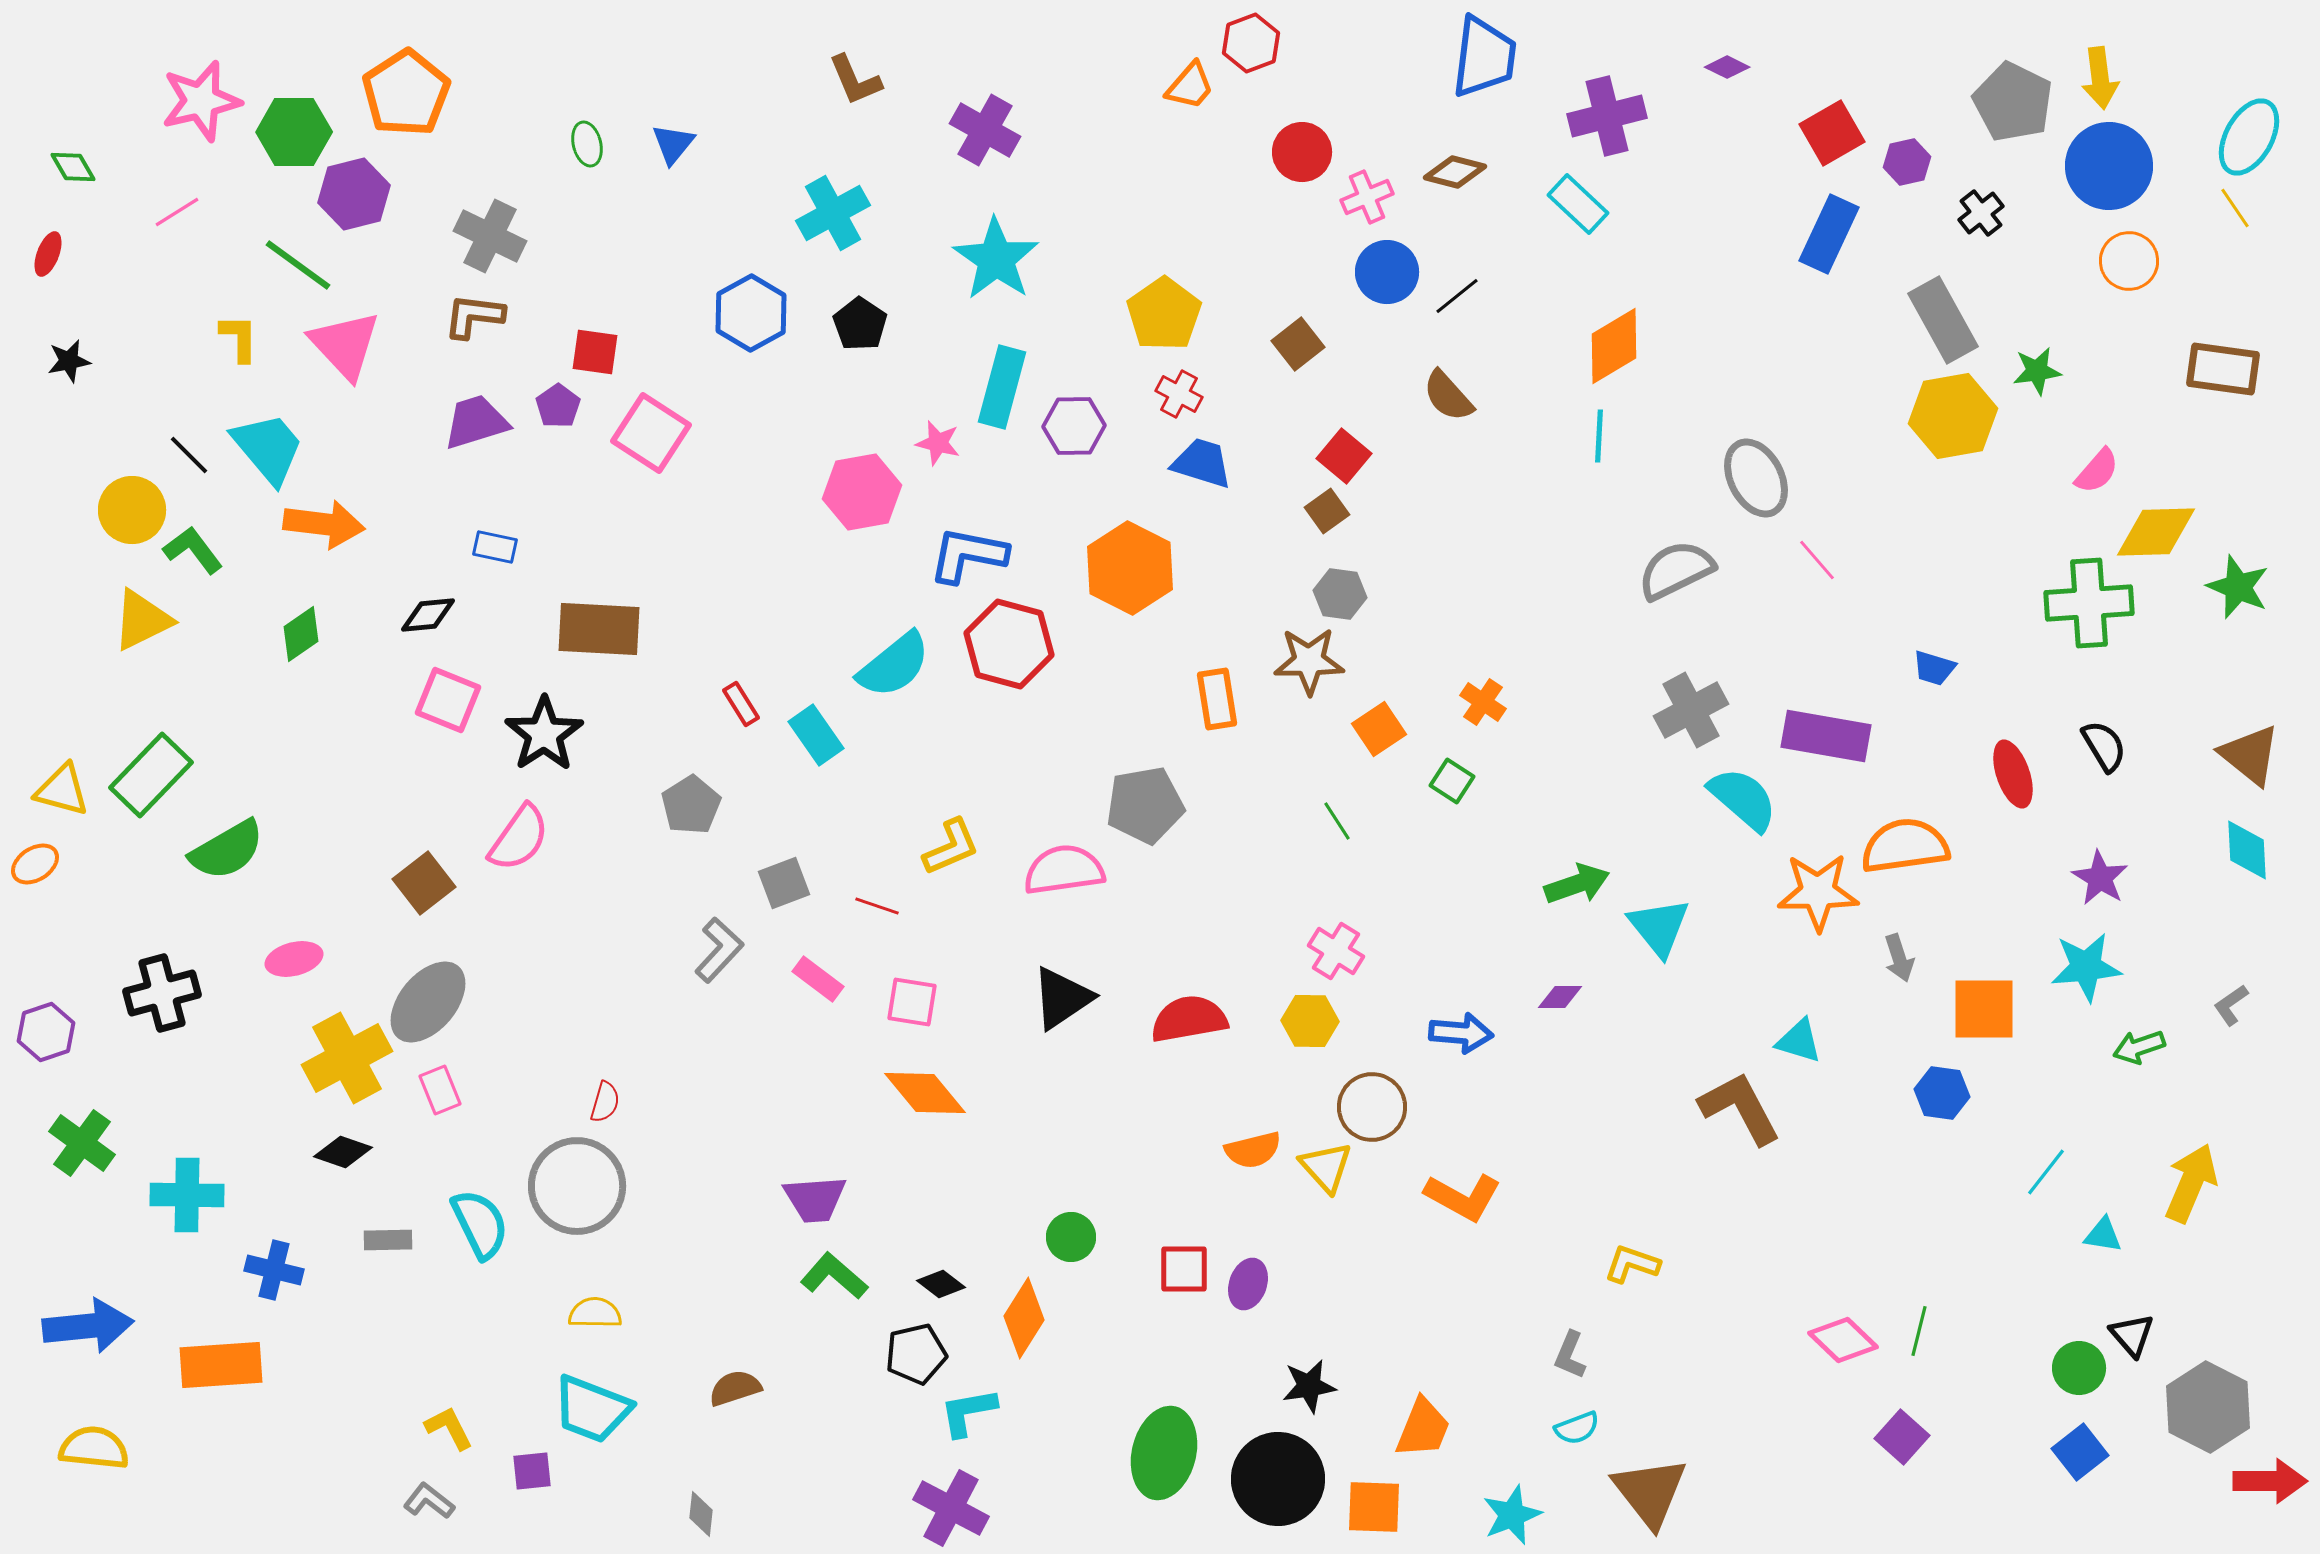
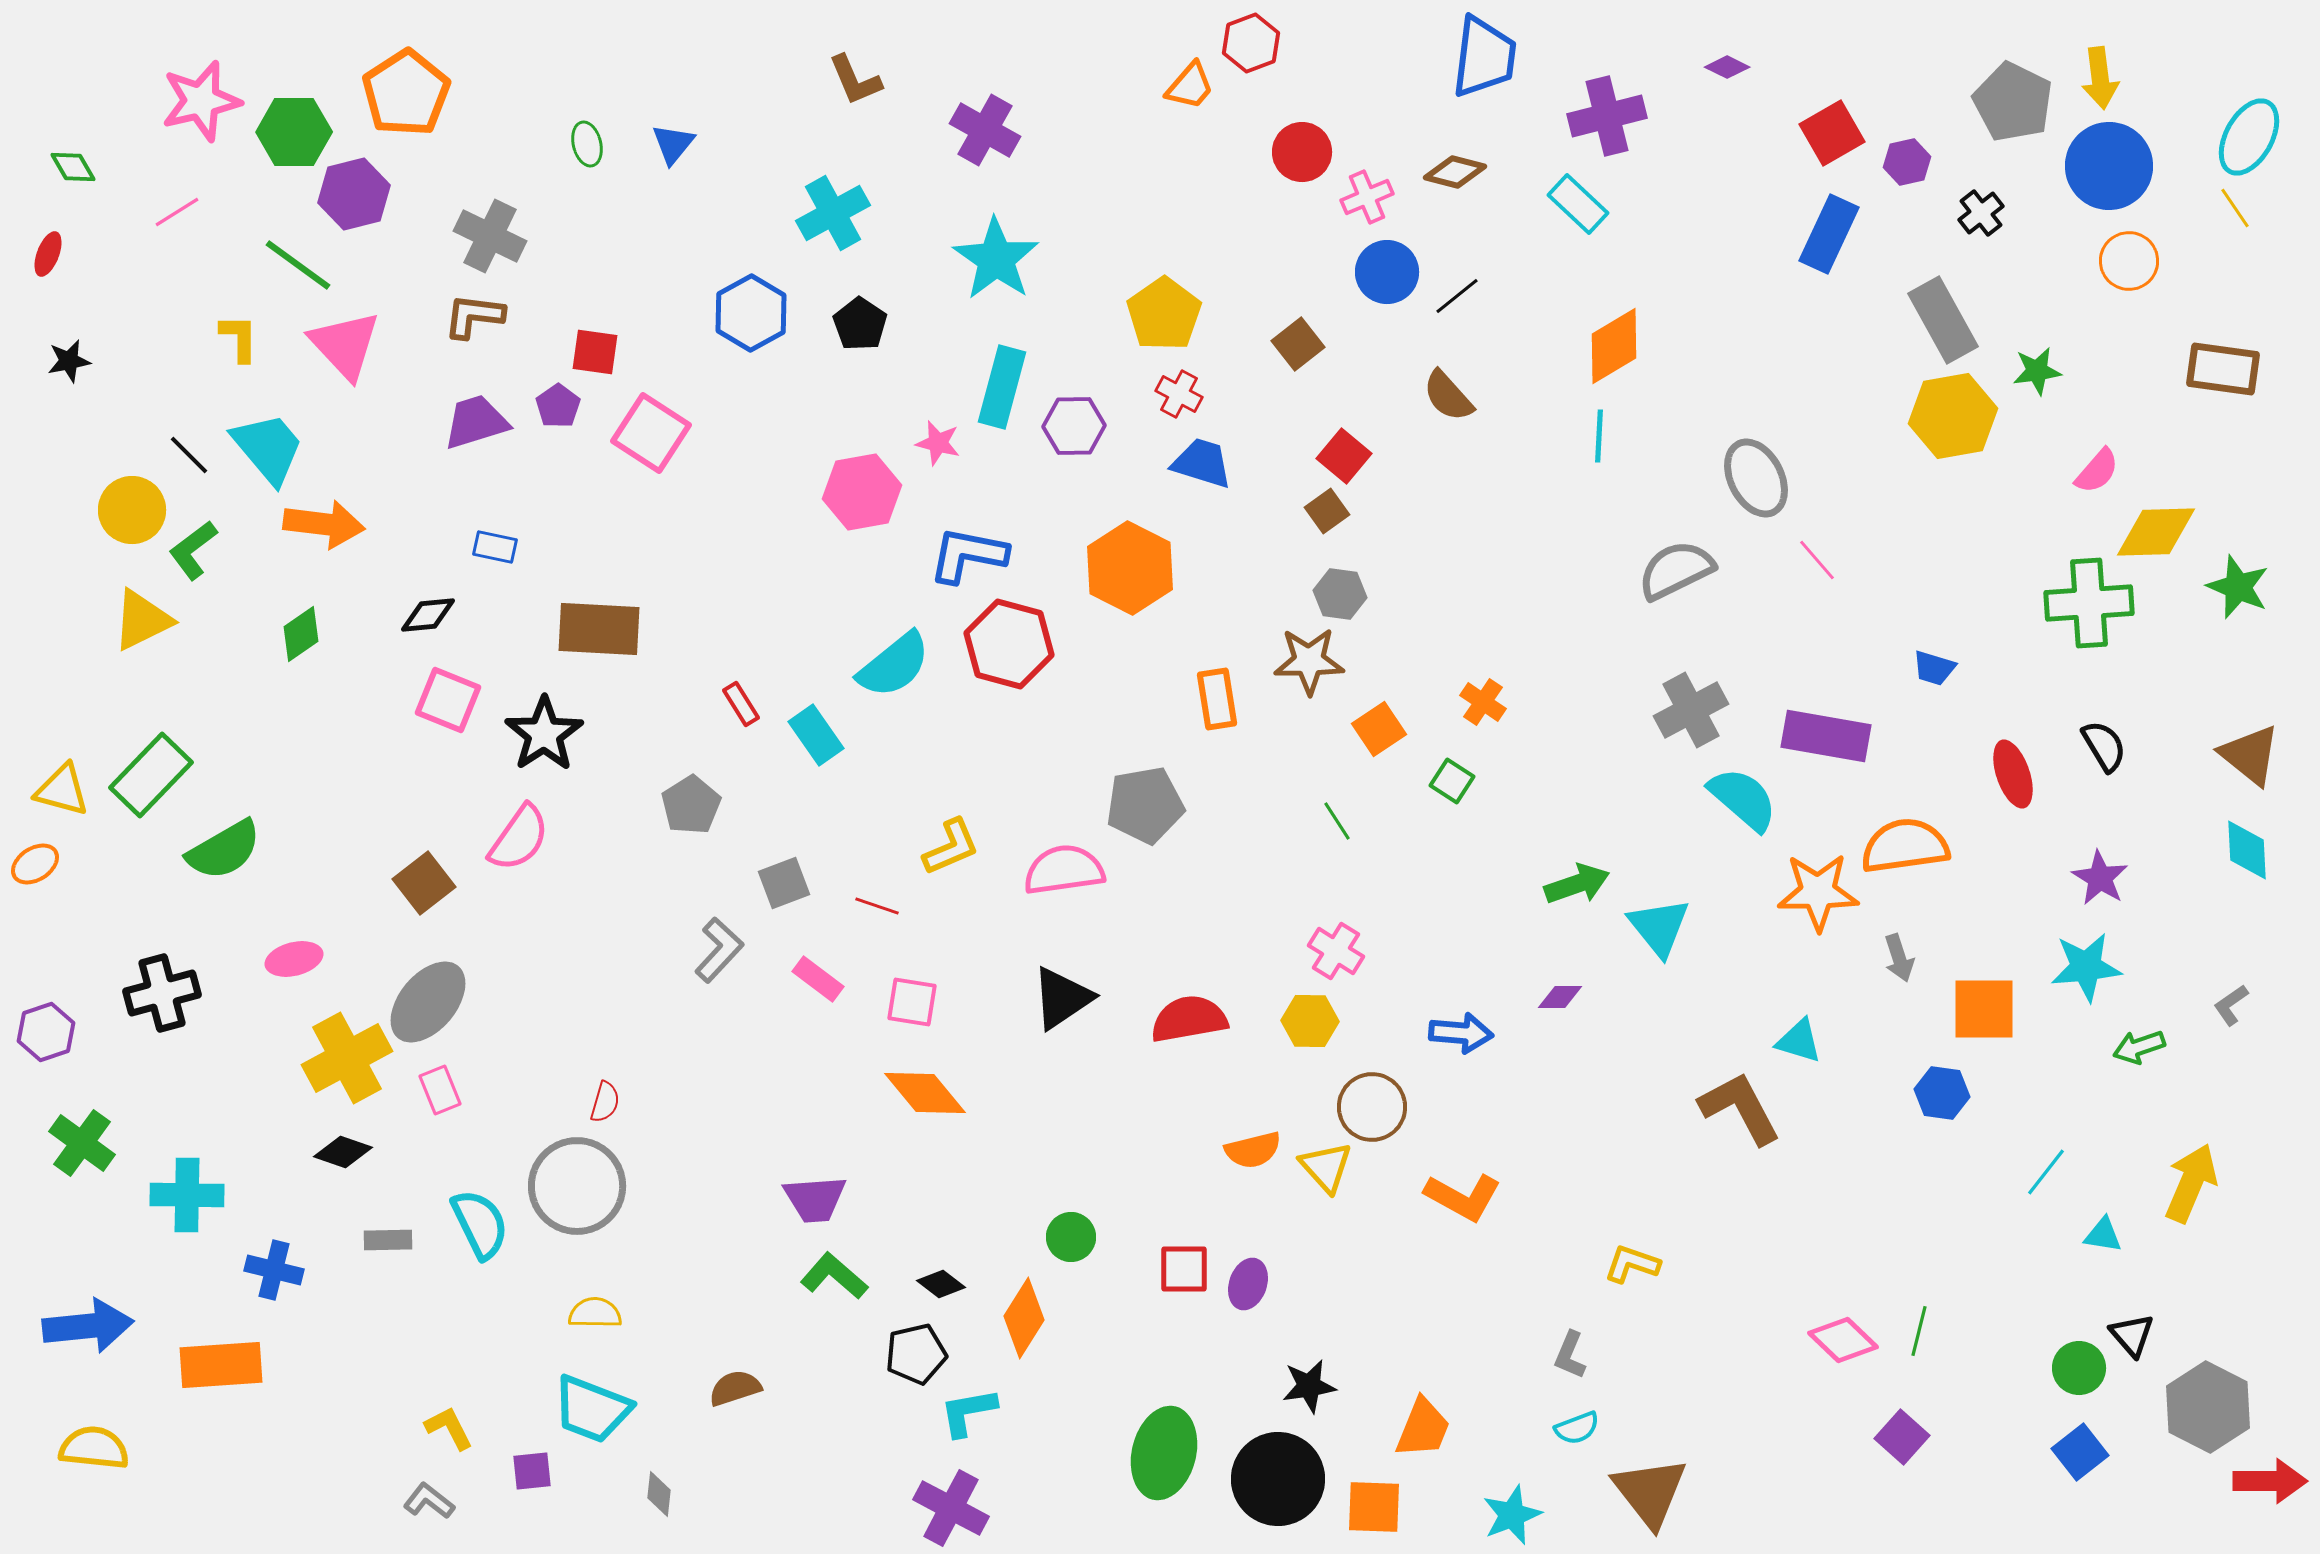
green L-shape at (193, 550): rotated 90 degrees counterclockwise
green semicircle at (227, 850): moved 3 px left
gray diamond at (701, 1514): moved 42 px left, 20 px up
